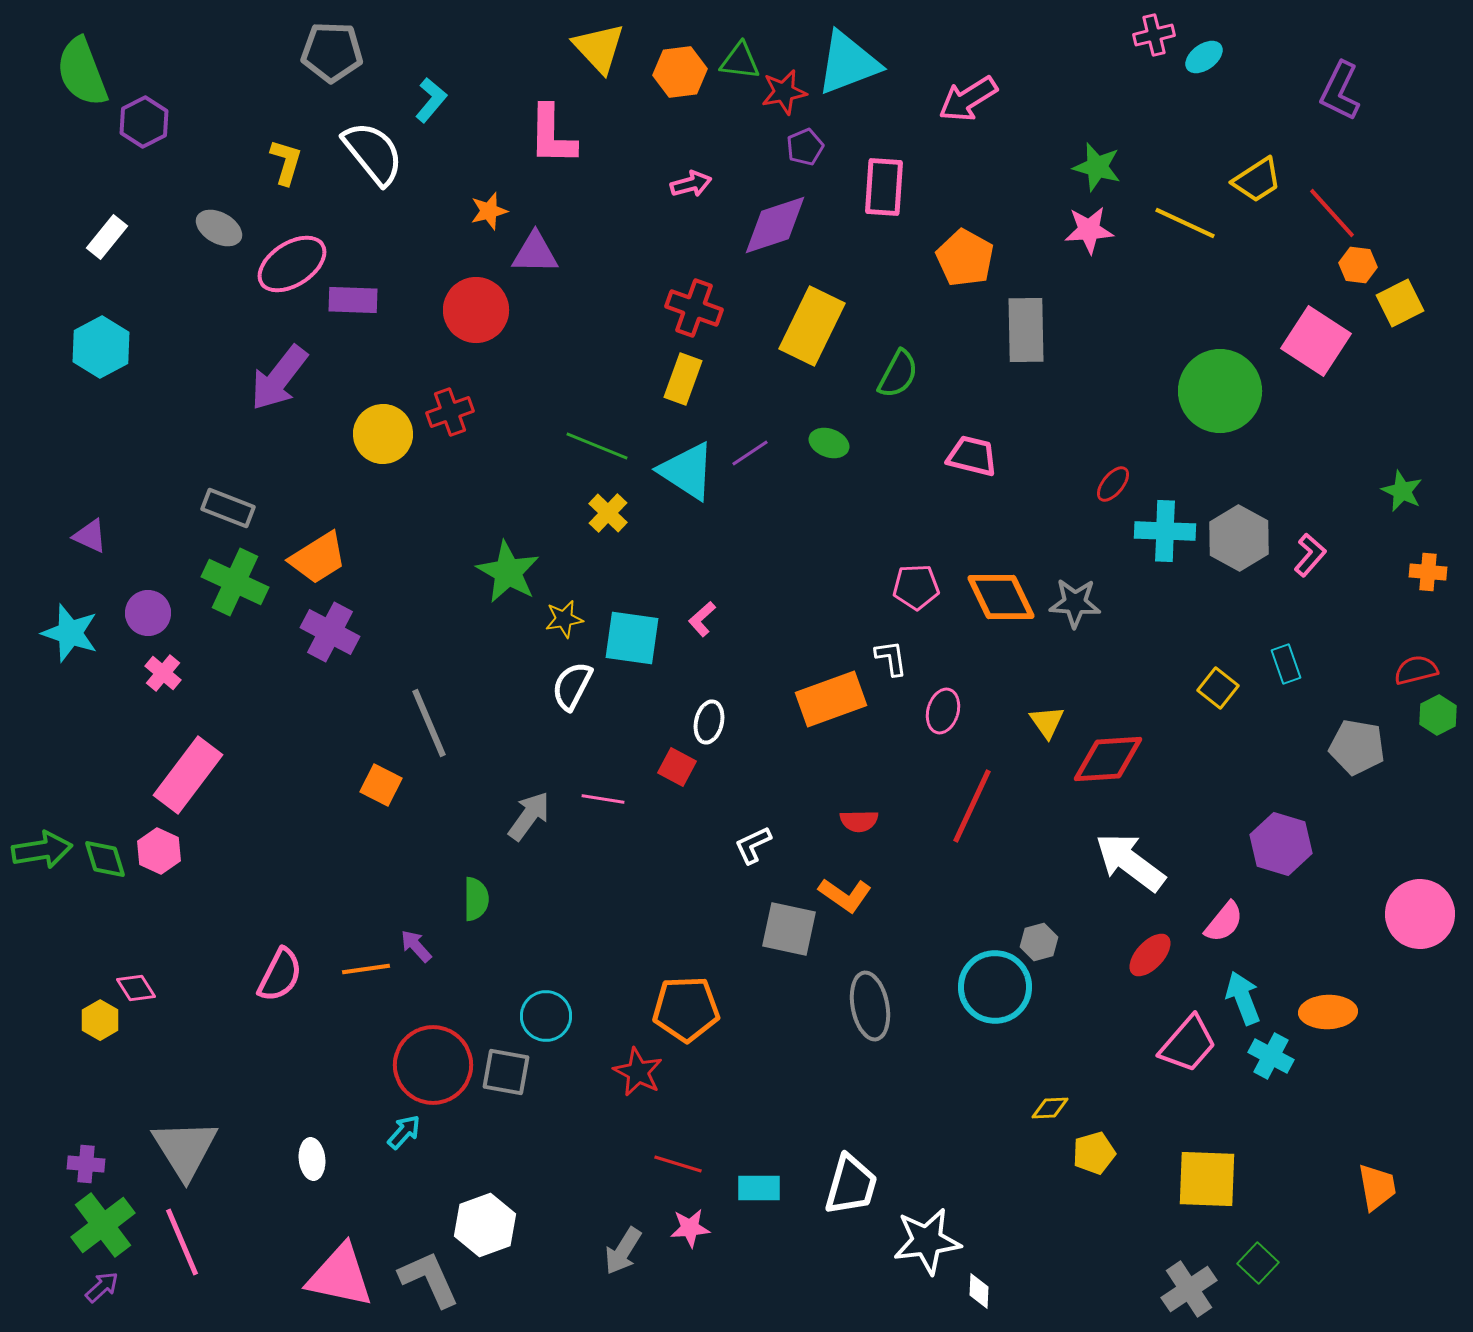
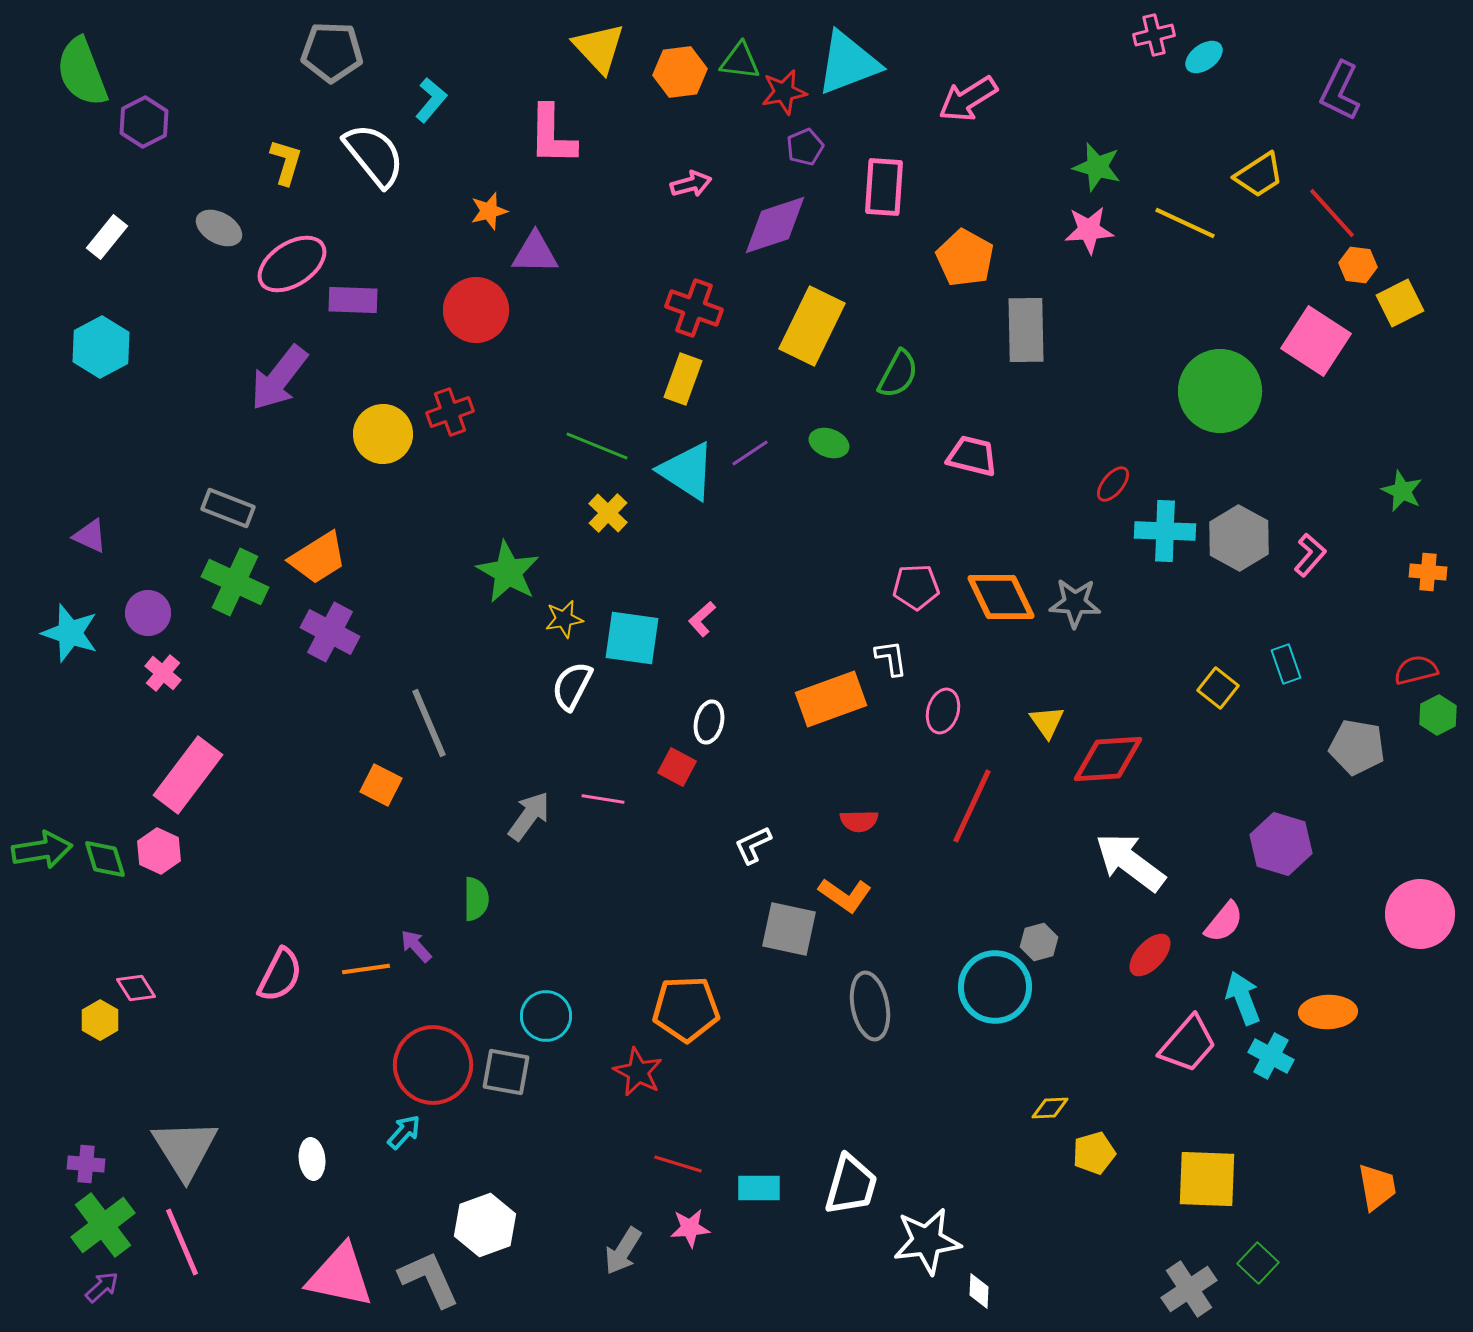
white semicircle at (373, 153): moved 1 px right, 2 px down
yellow trapezoid at (1257, 180): moved 2 px right, 5 px up
